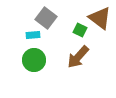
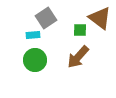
gray square: rotated 20 degrees clockwise
green square: rotated 24 degrees counterclockwise
green circle: moved 1 px right
